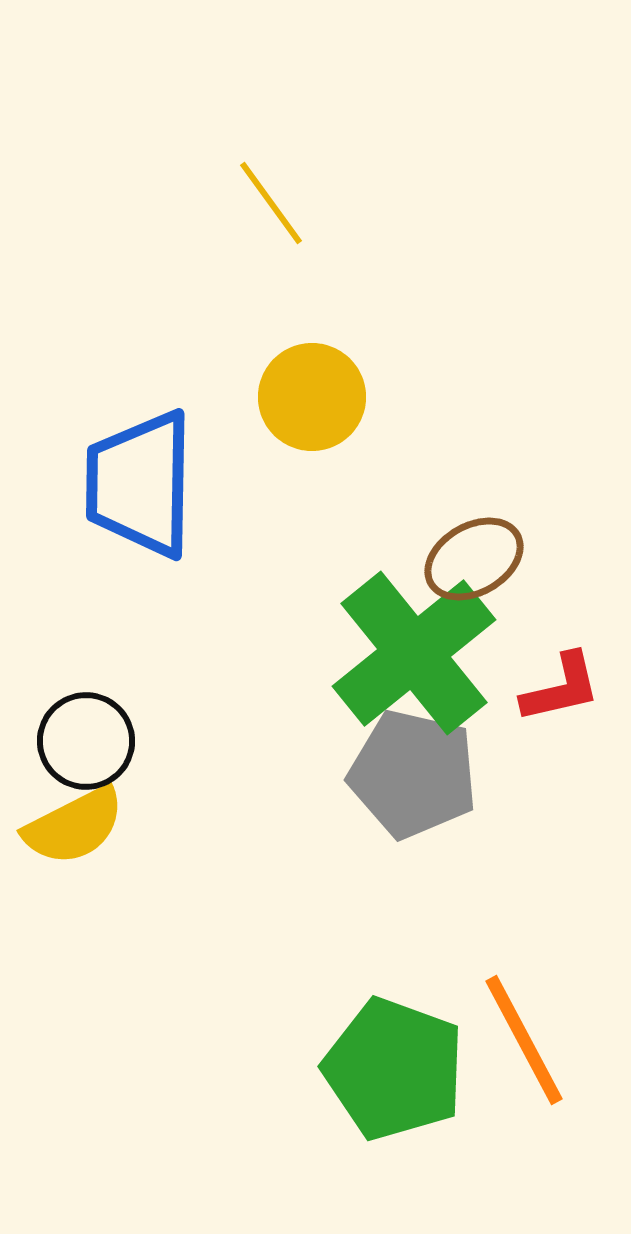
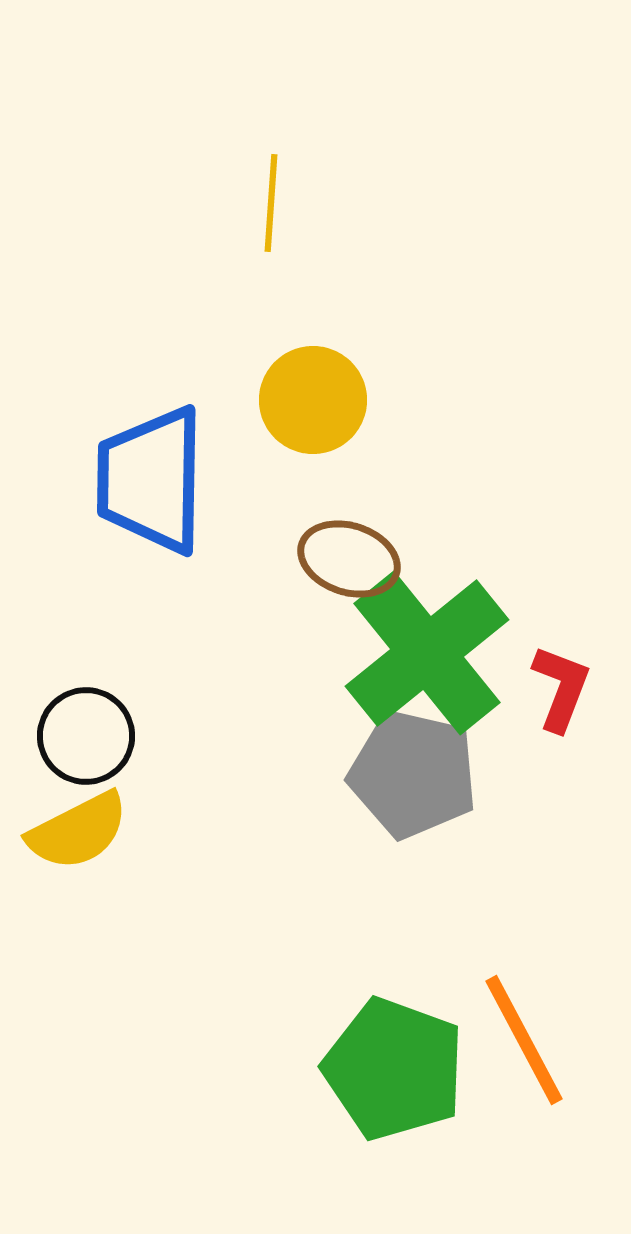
yellow line: rotated 40 degrees clockwise
yellow circle: moved 1 px right, 3 px down
blue trapezoid: moved 11 px right, 4 px up
brown ellipse: moved 125 px left; rotated 48 degrees clockwise
green cross: moved 13 px right
red L-shape: rotated 56 degrees counterclockwise
black circle: moved 5 px up
yellow semicircle: moved 4 px right, 5 px down
